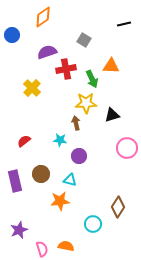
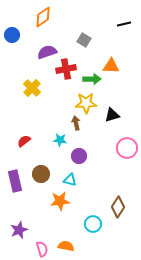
green arrow: rotated 66 degrees counterclockwise
